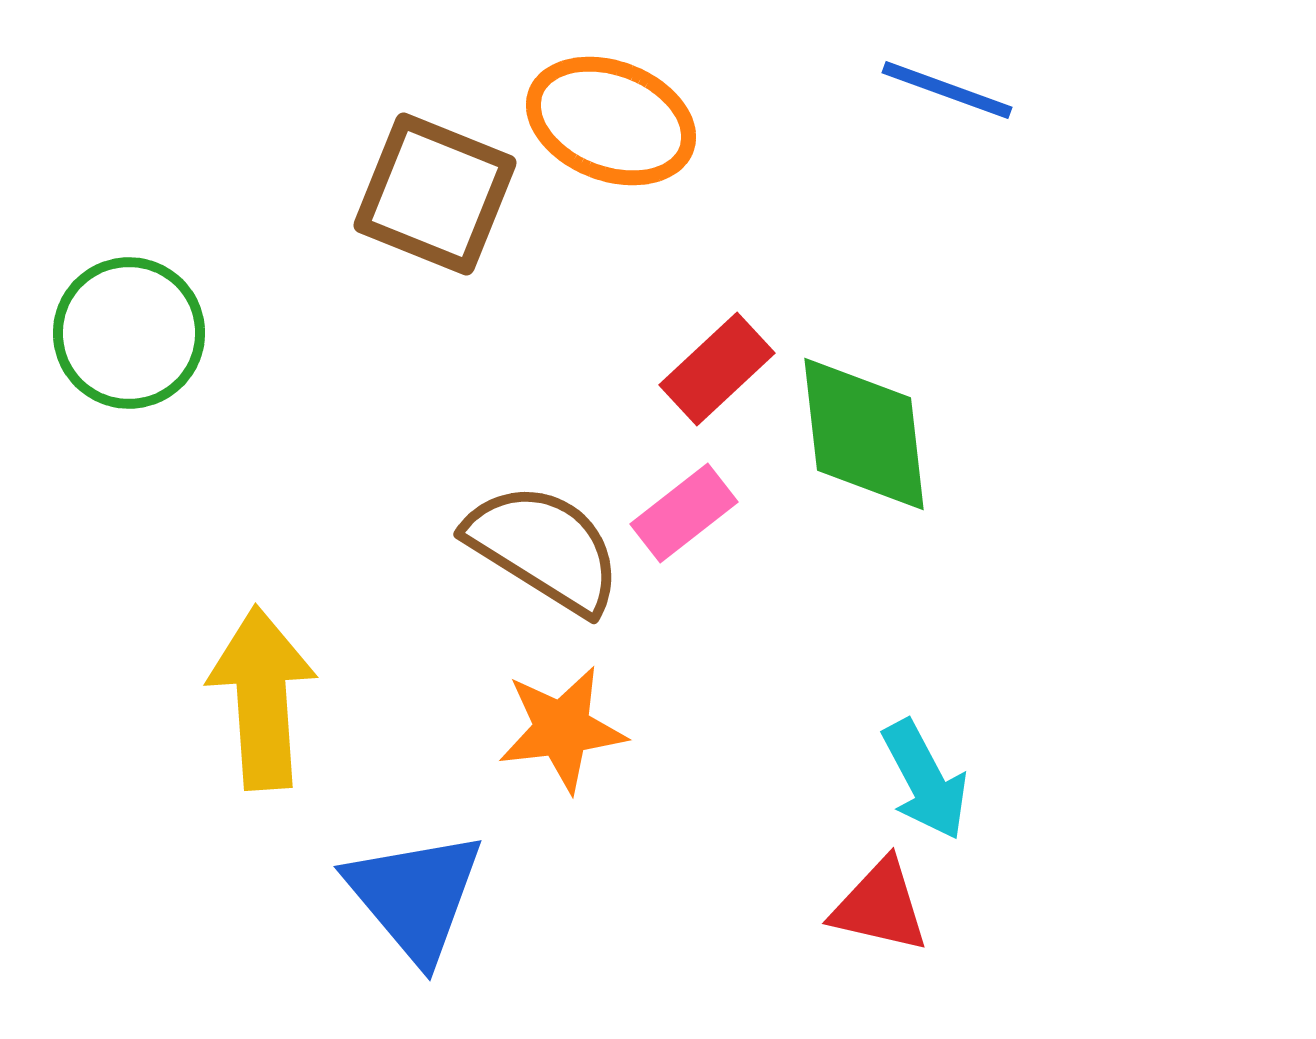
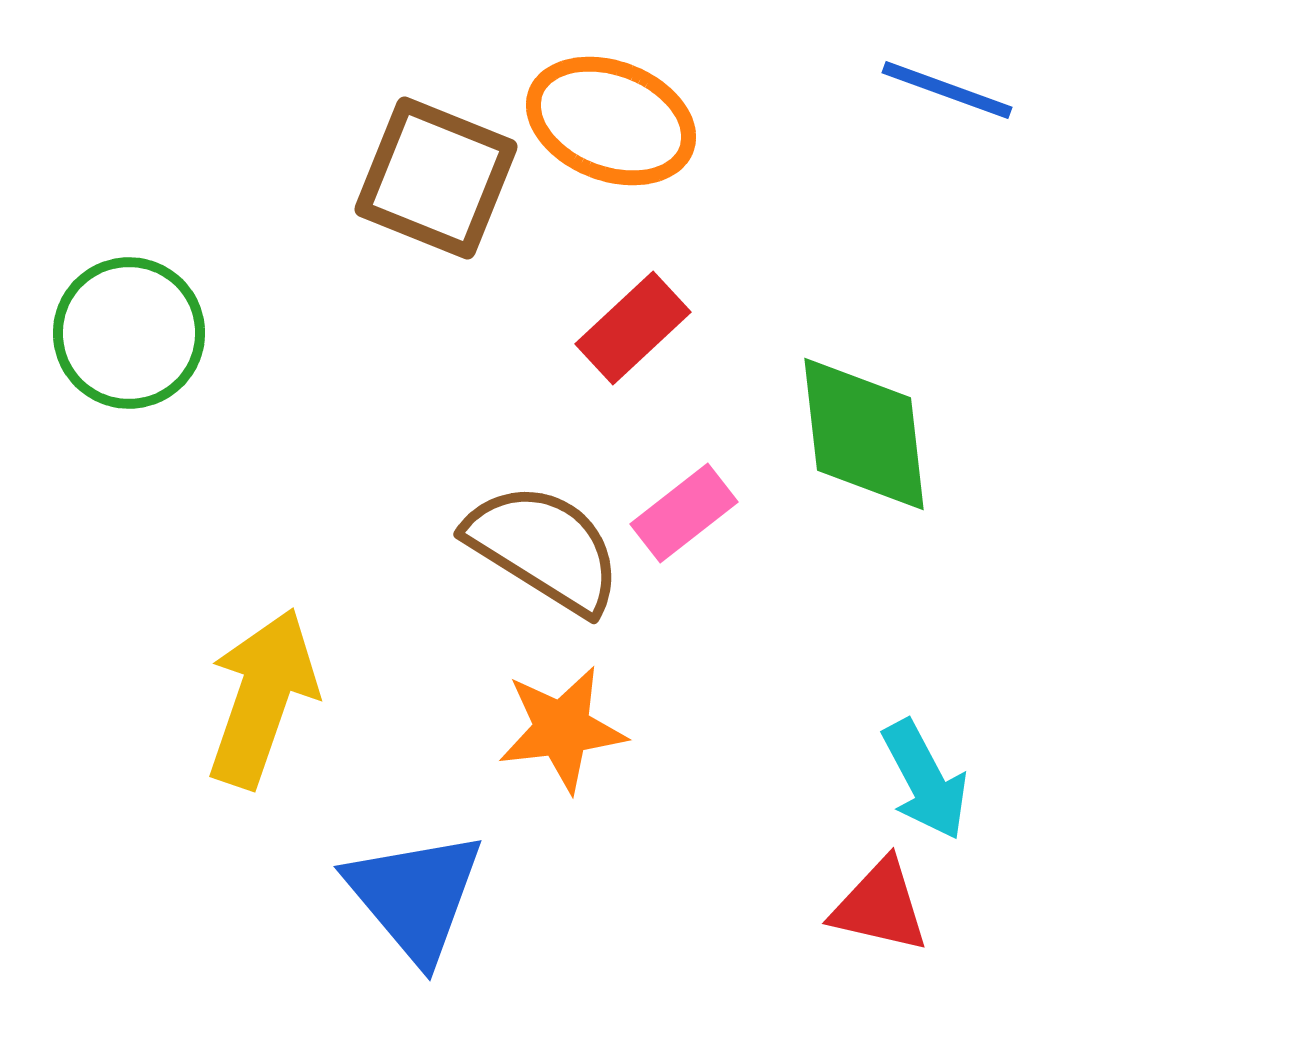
brown square: moved 1 px right, 16 px up
red rectangle: moved 84 px left, 41 px up
yellow arrow: rotated 23 degrees clockwise
